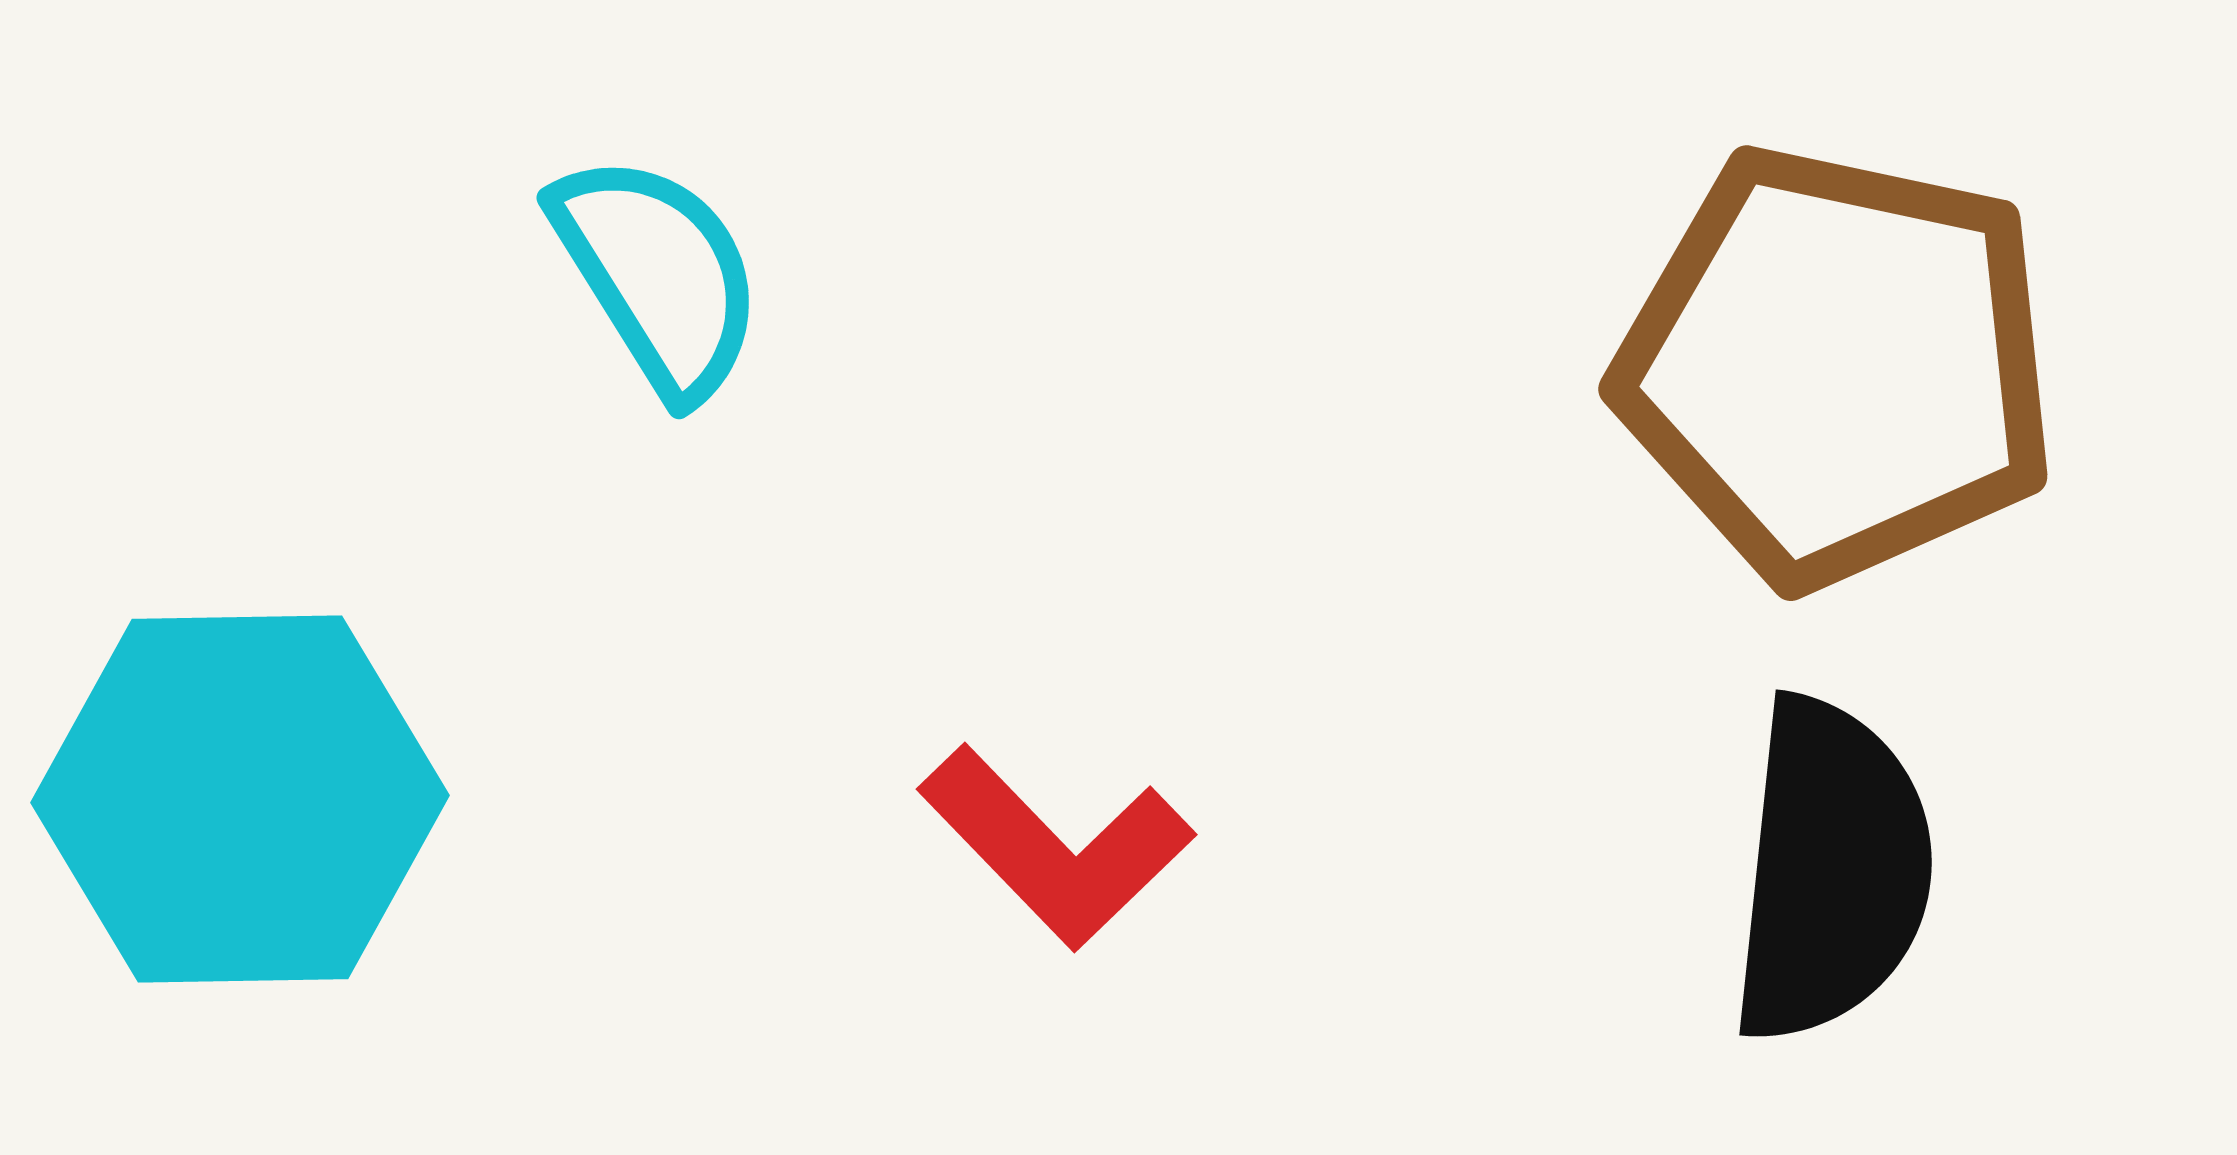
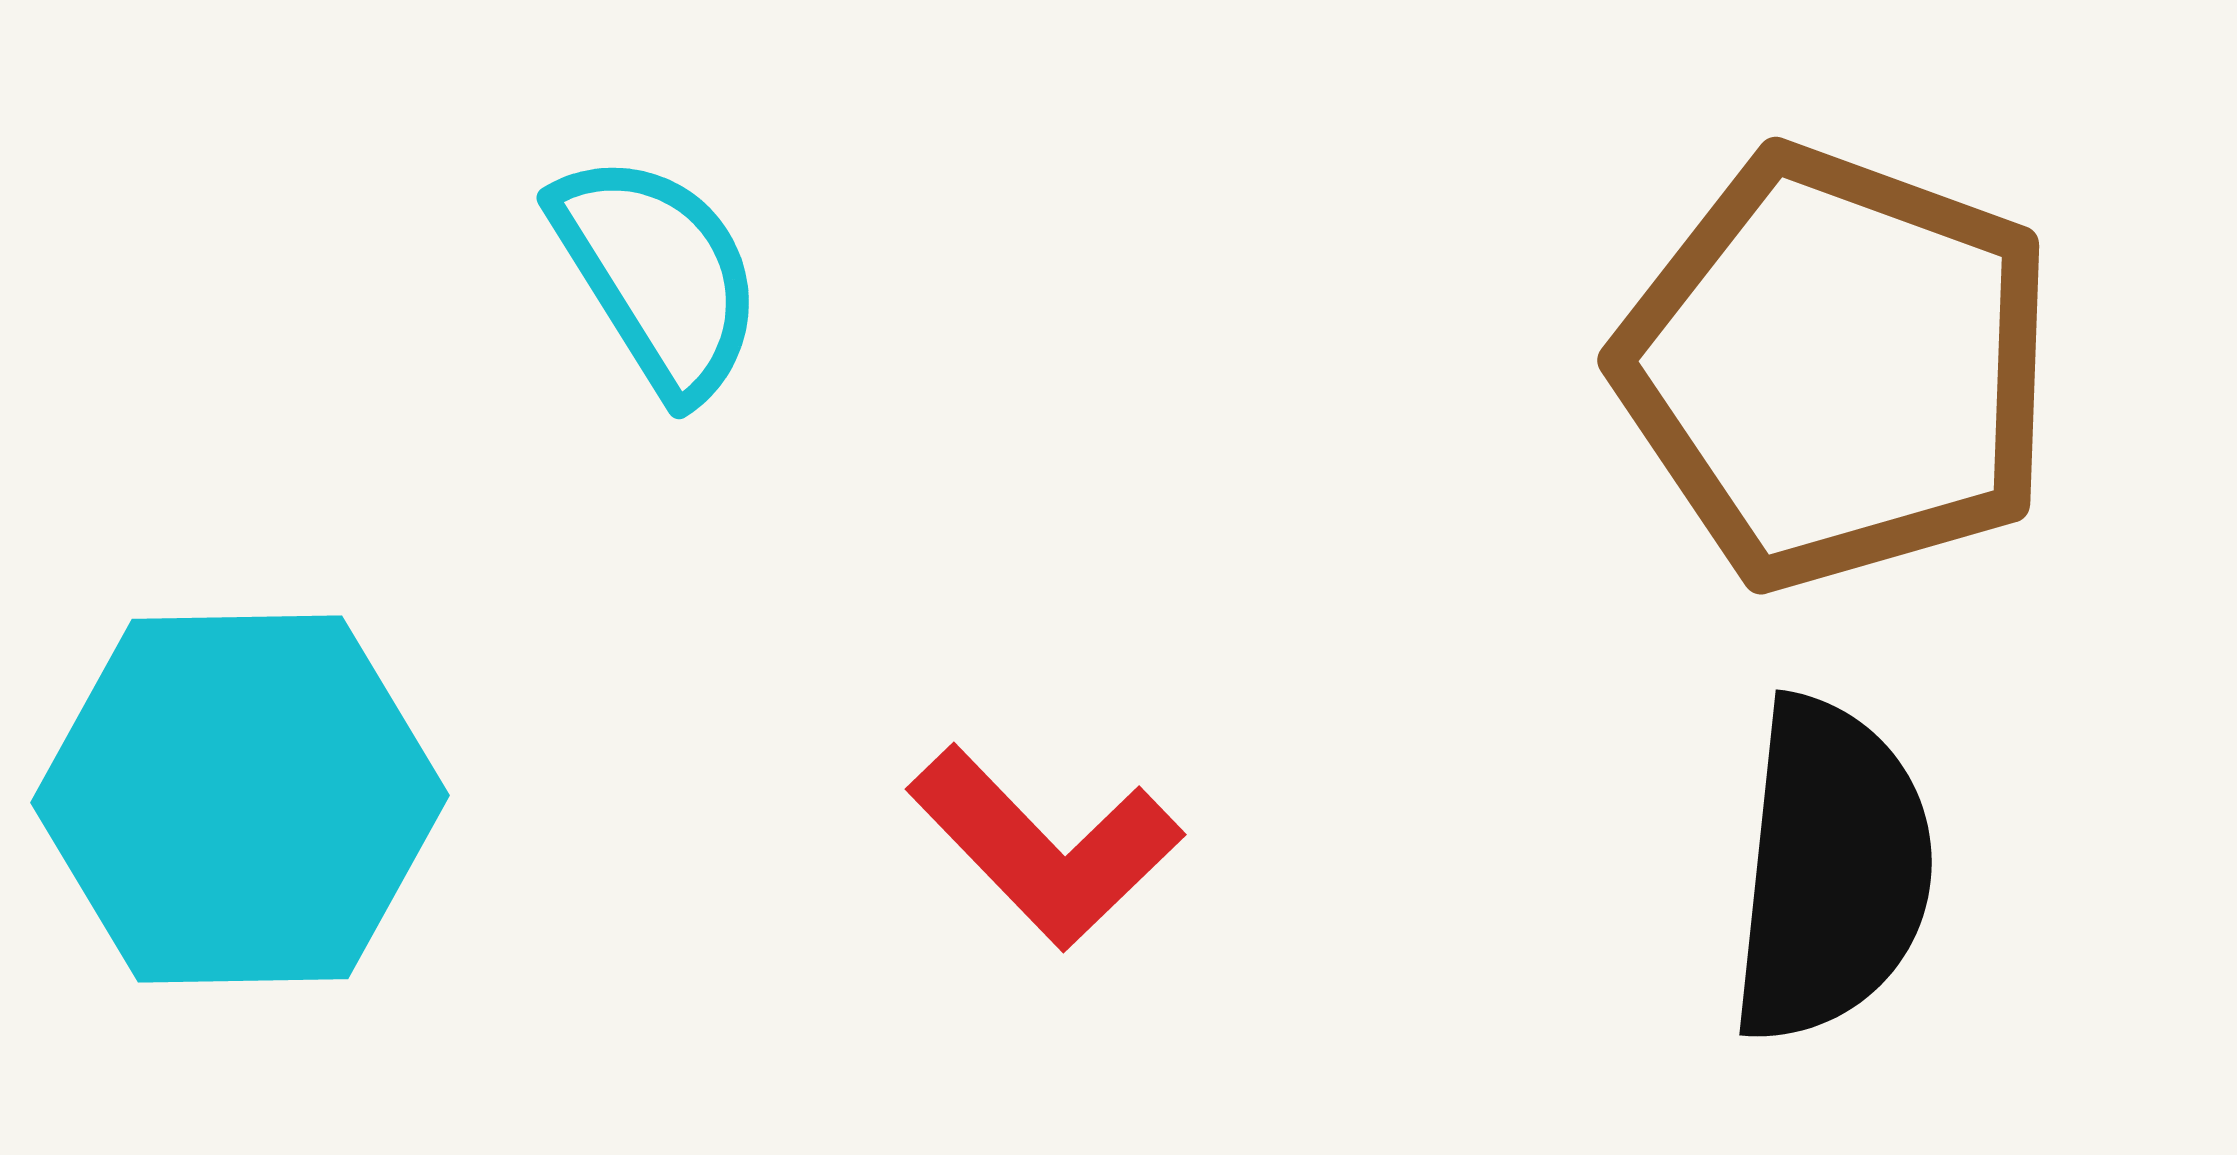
brown pentagon: moved 2 px down; rotated 8 degrees clockwise
red L-shape: moved 11 px left
